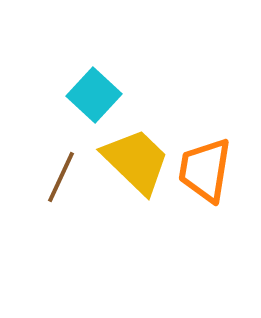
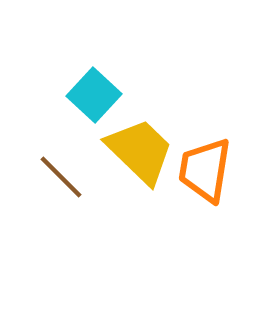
yellow trapezoid: moved 4 px right, 10 px up
brown line: rotated 70 degrees counterclockwise
